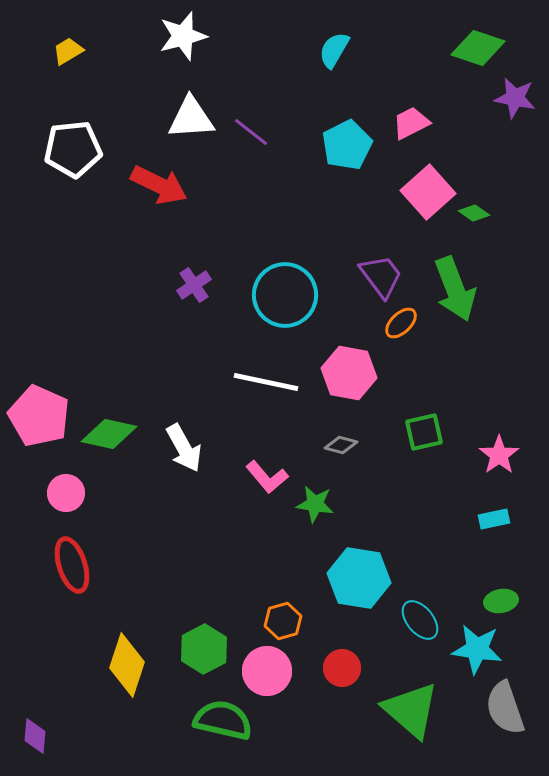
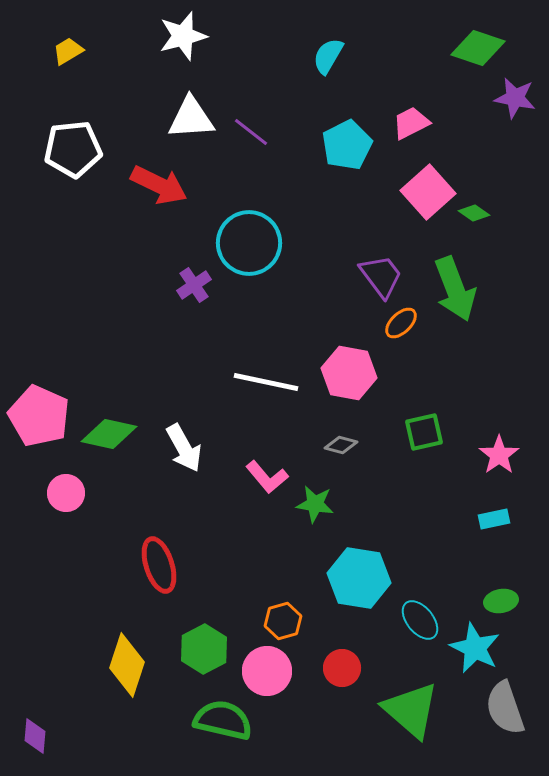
cyan semicircle at (334, 50): moved 6 px left, 6 px down
cyan circle at (285, 295): moved 36 px left, 52 px up
red ellipse at (72, 565): moved 87 px right
cyan star at (477, 649): moved 2 px left, 1 px up; rotated 18 degrees clockwise
